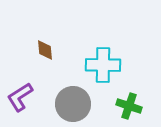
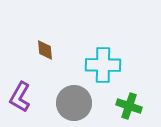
purple L-shape: rotated 28 degrees counterclockwise
gray circle: moved 1 px right, 1 px up
